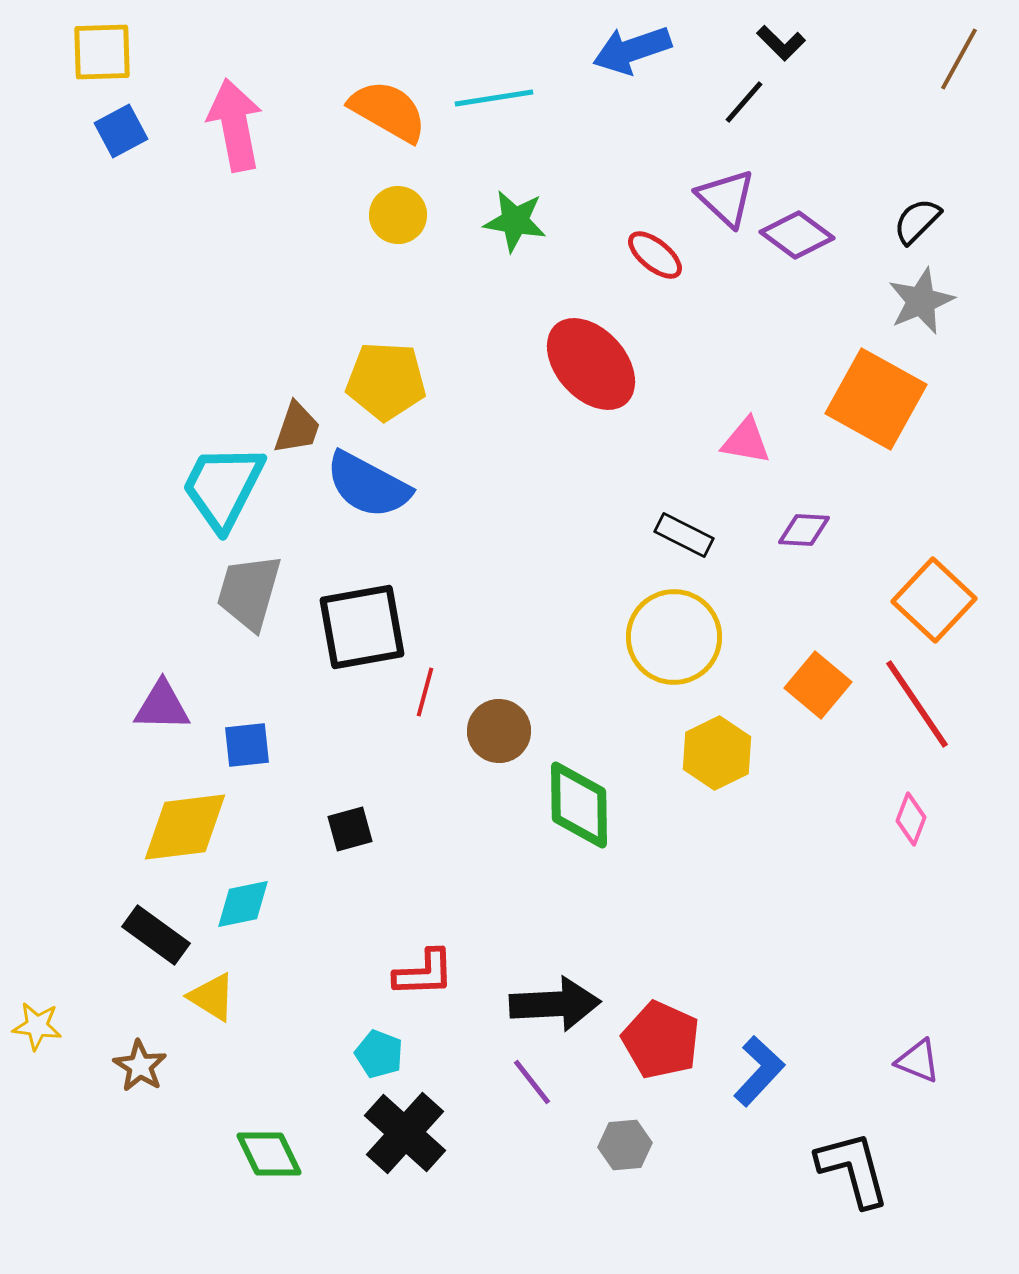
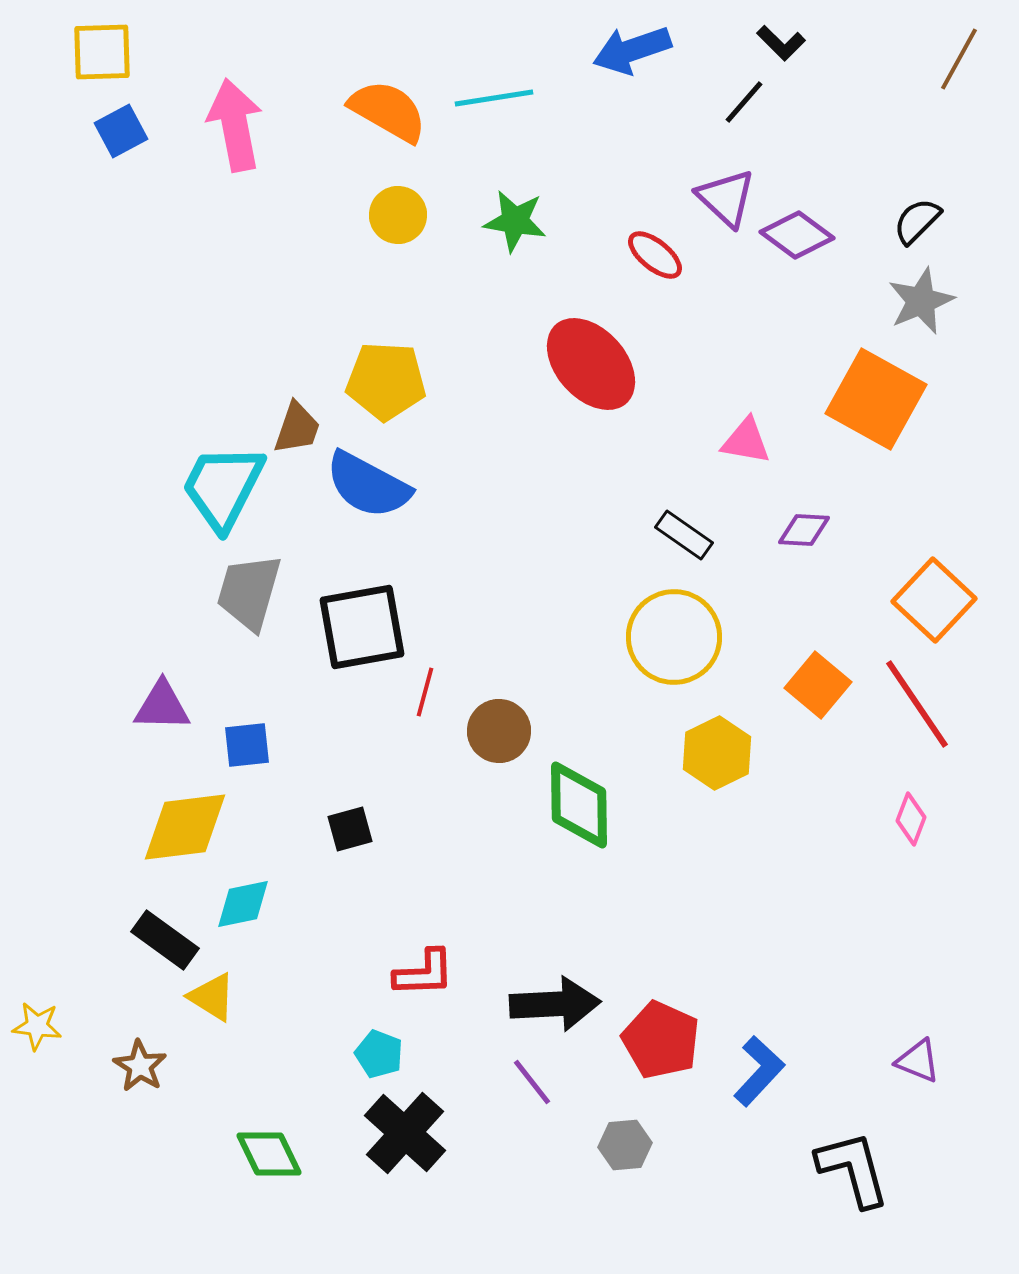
black rectangle at (684, 535): rotated 8 degrees clockwise
black rectangle at (156, 935): moved 9 px right, 5 px down
